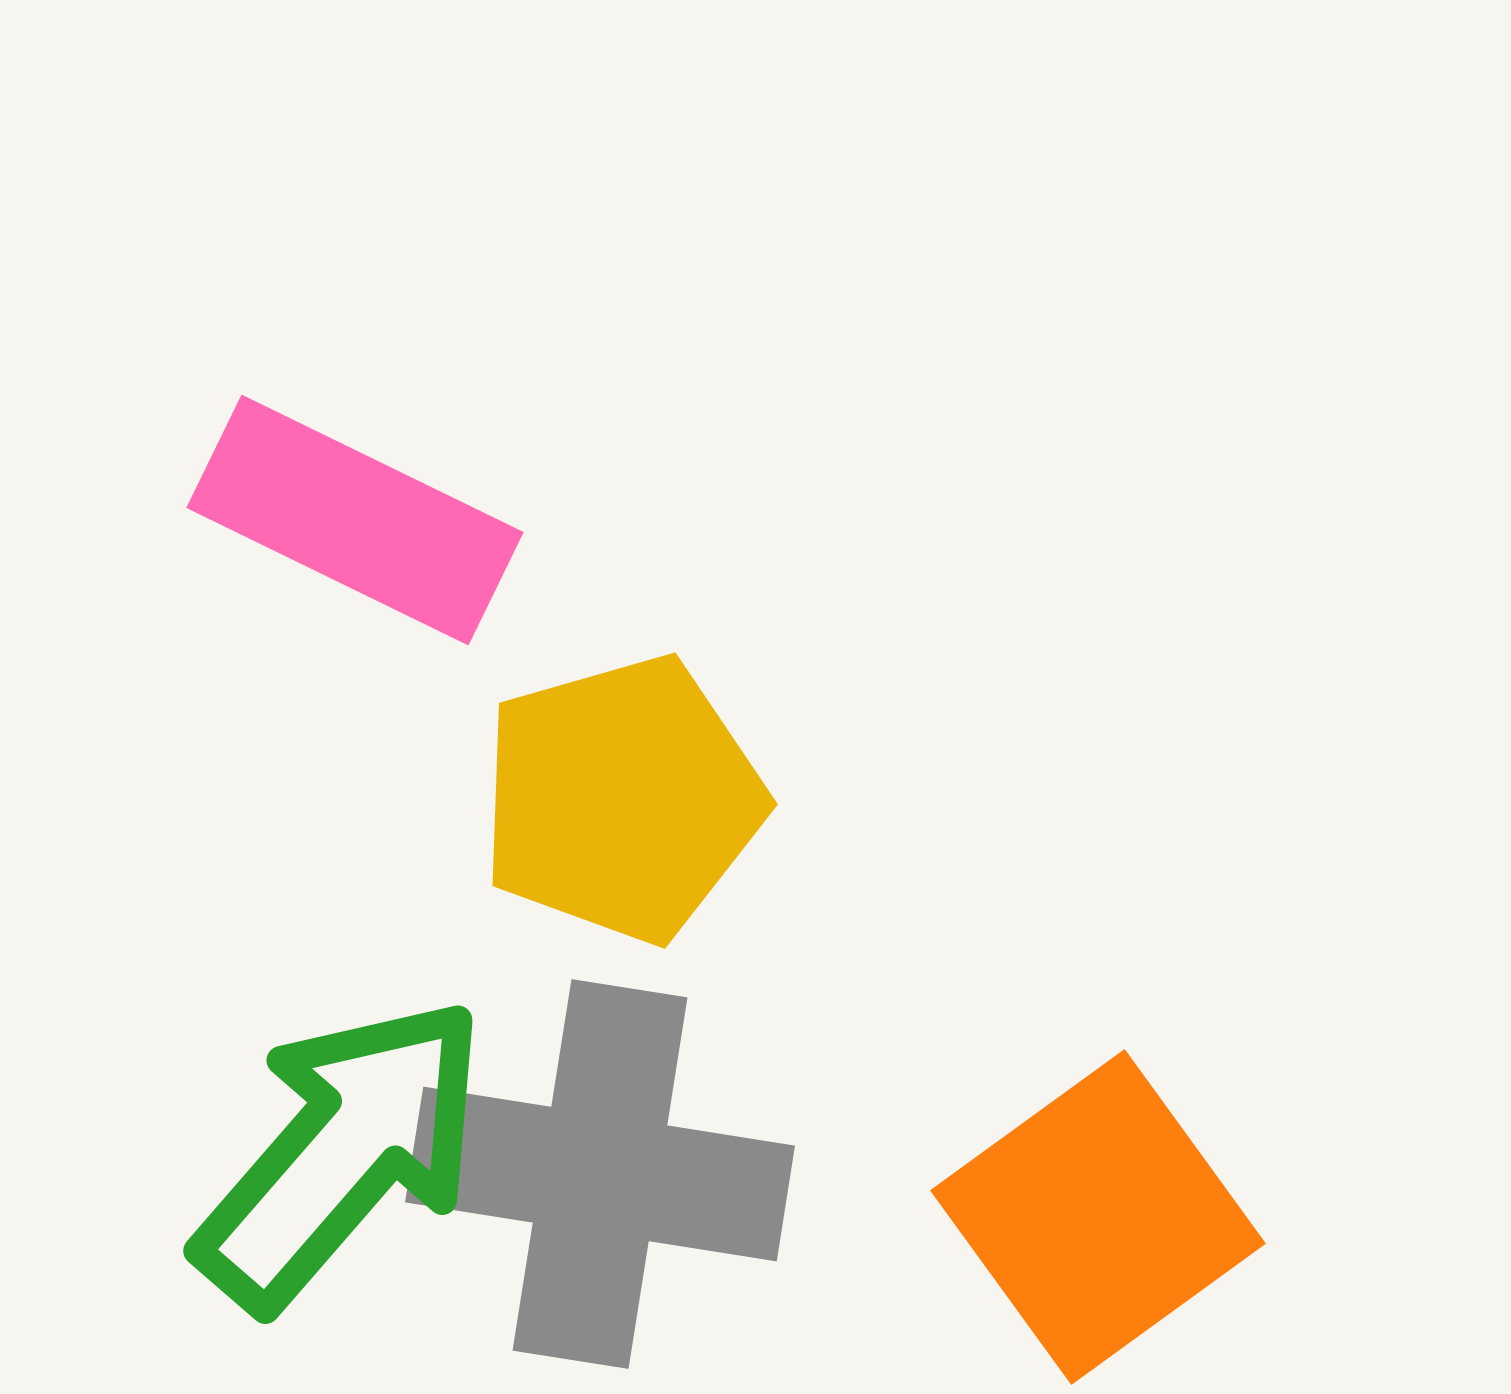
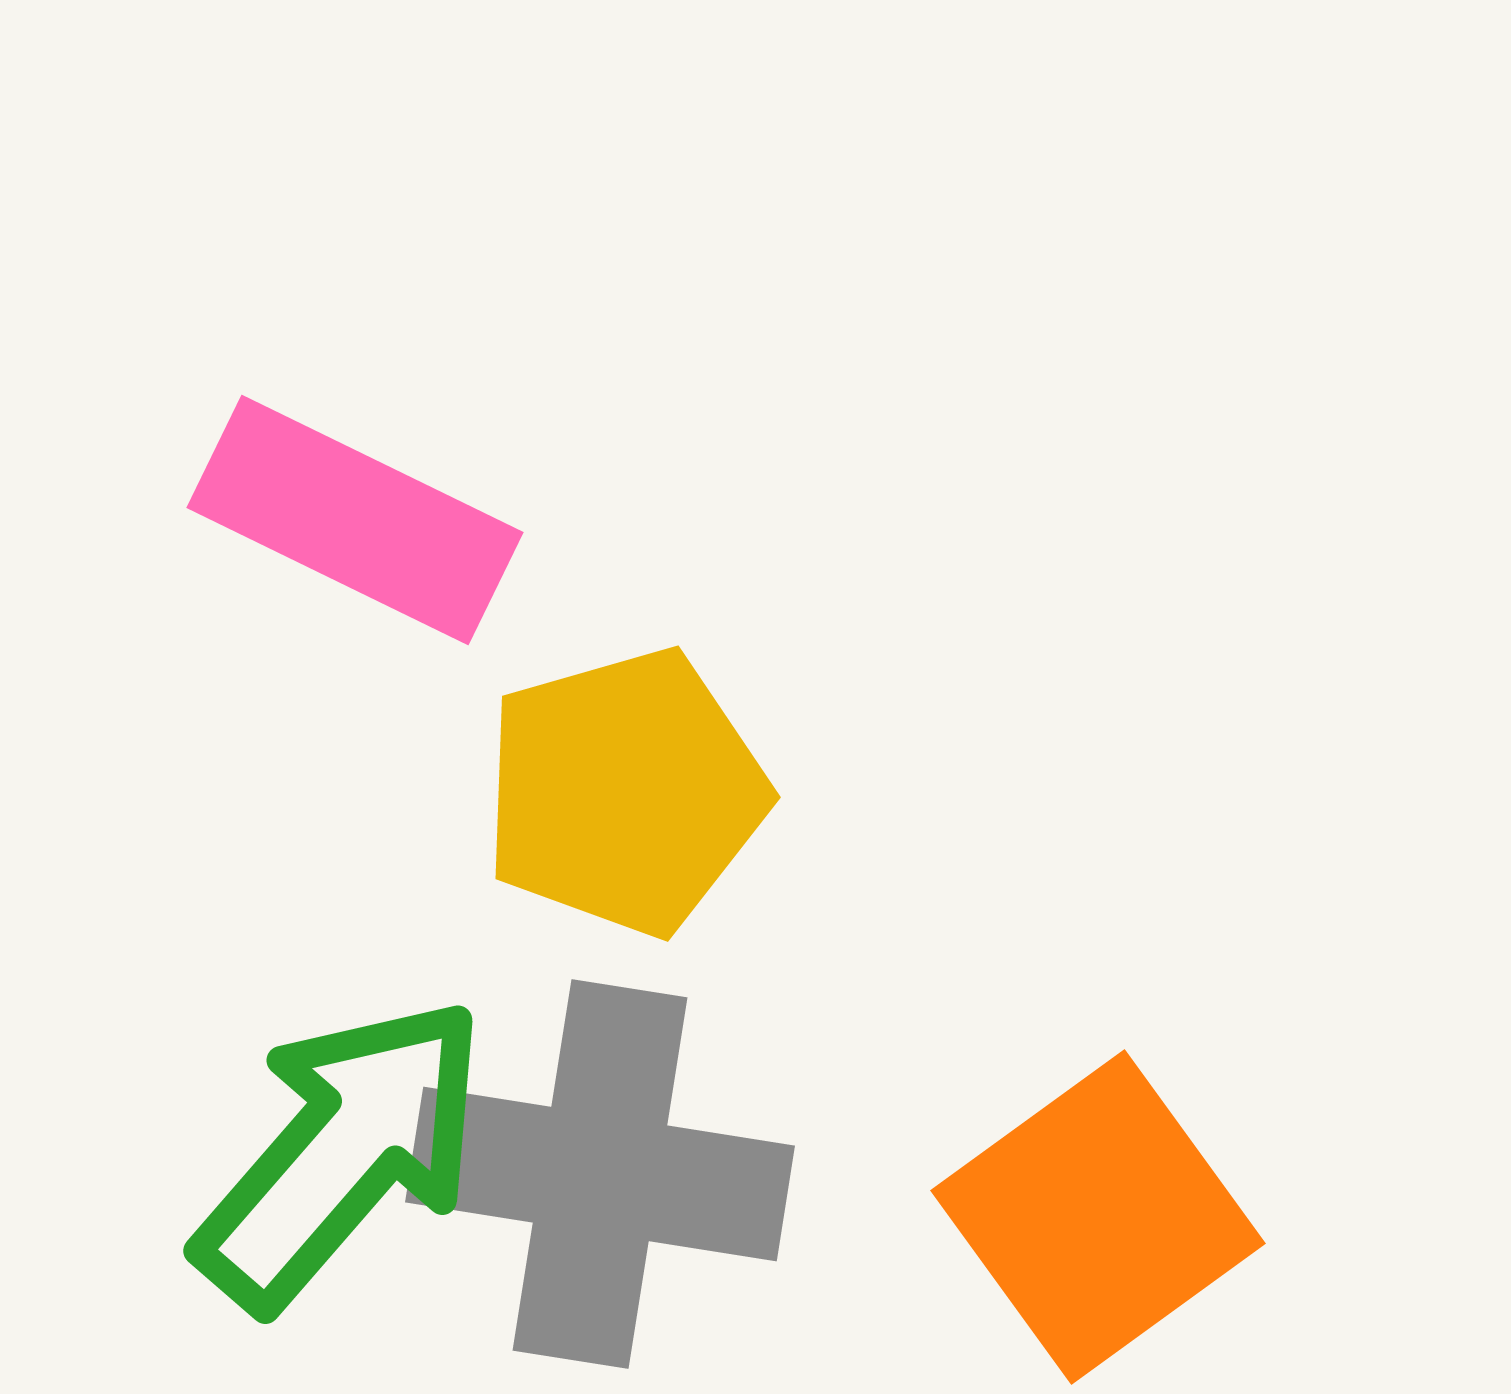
yellow pentagon: moved 3 px right, 7 px up
